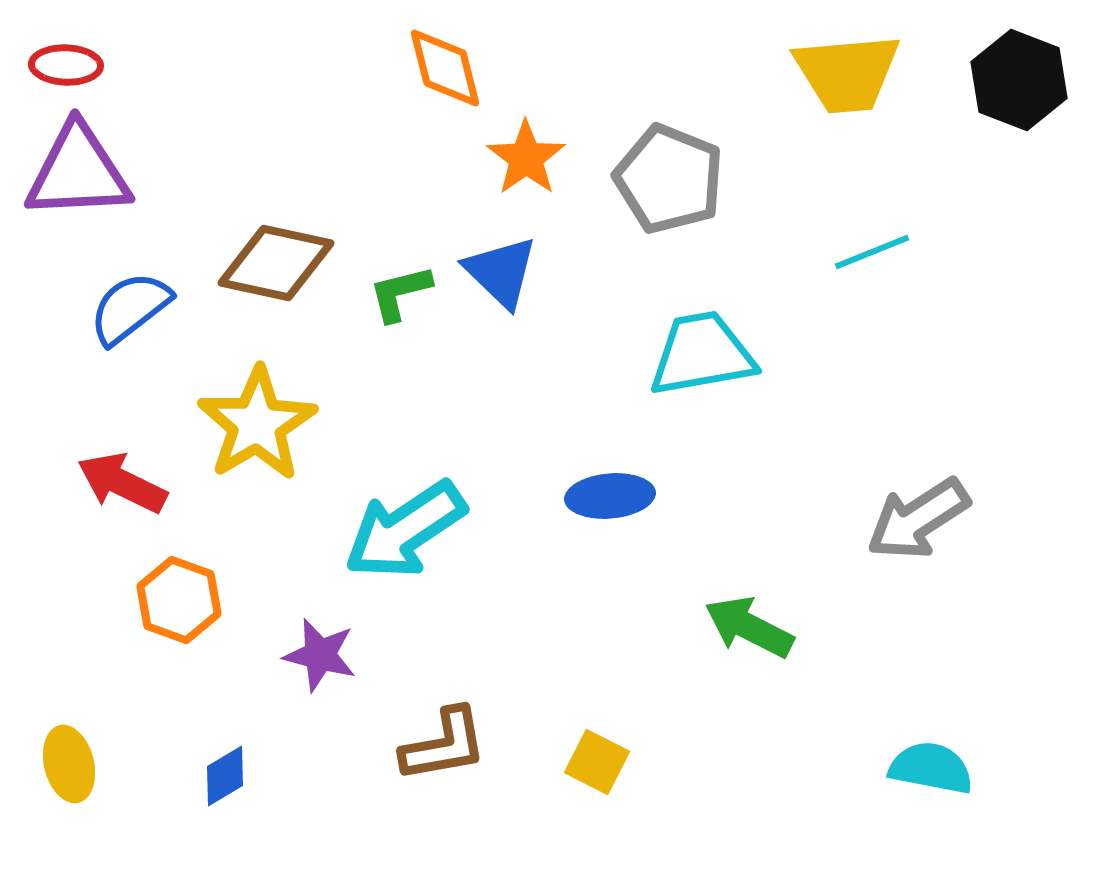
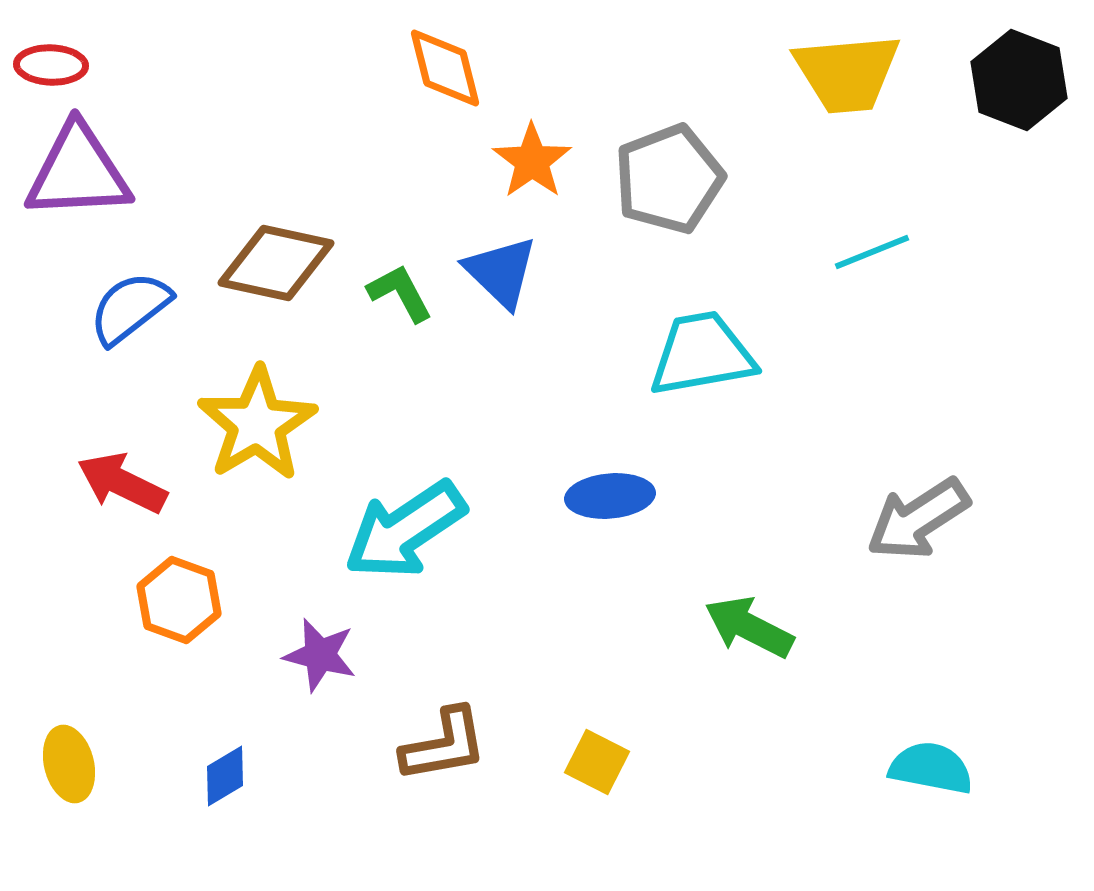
red ellipse: moved 15 px left
orange star: moved 6 px right, 3 px down
gray pentagon: rotated 29 degrees clockwise
green L-shape: rotated 76 degrees clockwise
